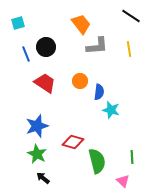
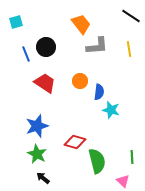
cyan square: moved 2 px left, 1 px up
red diamond: moved 2 px right
